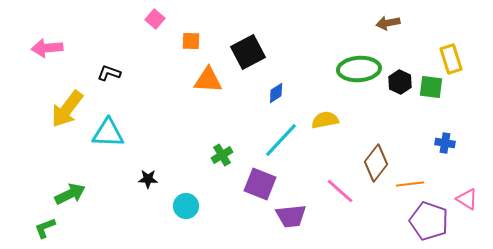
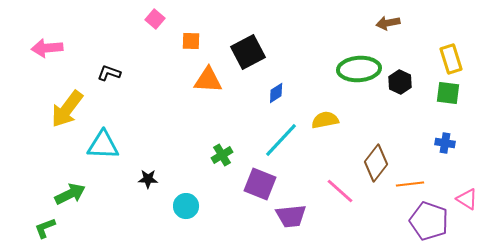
green square: moved 17 px right, 6 px down
cyan triangle: moved 5 px left, 12 px down
